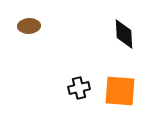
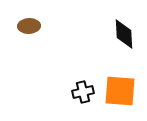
black cross: moved 4 px right, 4 px down
